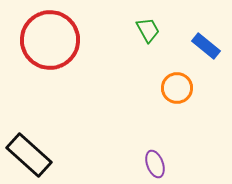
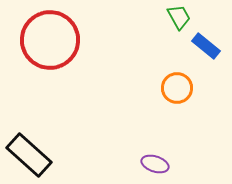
green trapezoid: moved 31 px right, 13 px up
purple ellipse: rotated 52 degrees counterclockwise
